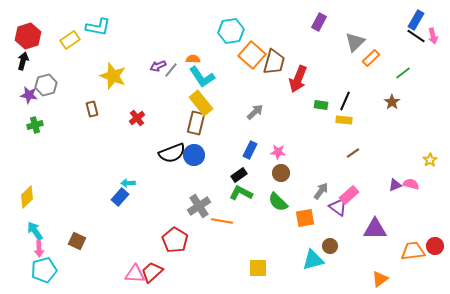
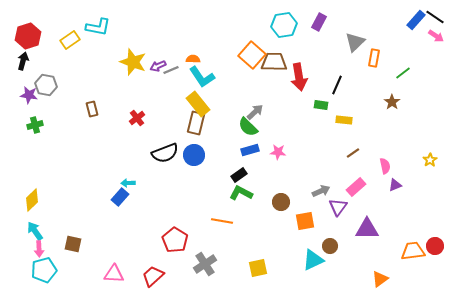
blue rectangle at (416, 20): rotated 12 degrees clockwise
cyan hexagon at (231, 31): moved 53 px right, 6 px up
black line at (416, 36): moved 19 px right, 19 px up
pink arrow at (433, 36): moved 3 px right; rotated 42 degrees counterclockwise
orange rectangle at (371, 58): moved 3 px right; rotated 36 degrees counterclockwise
brown trapezoid at (274, 62): rotated 104 degrees counterclockwise
gray line at (171, 70): rotated 28 degrees clockwise
yellow star at (113, 76): moved 20 px right, 14 px up
red arrow at (298, 79): moved 1 px right, 2 px up; rotated 32 degrees counterclockwise
gray hexagon at (46, 85): rotated 25 degrees clockwise
black line at (345, 101): moved 8 px left, 16 px up
yellow rectangle at (201, 103): moved 3 px left, 1 px down
blue rectangle at (250, 150): rotated 48 degrees clockwise
black semicircle at (172, 153): moved 7 px left
brown circle at (281, 173): moved 29 px down
pink semicircle at (411, 184): moved 26 px left, 18 px up; rotated 63 degrees clockwise
gray arrow at (321, 191): rotated 30 degrees clockwise
pink rectangle at (349, 195): moved 7 px right, 8 px up
yellow diamond at (27, 197): moved 5 px right, 3 px down
green semicircle at (278, 202): moved 30 px left, 75 px up
gray cross at (199, 206): moved 6 px right, 58 px down
purple triangle at (338, 207): rotated 30 degrees clockwise
orange square at (305, 218): moved 3 px down
purple triangle at (375, 229): moved 8 px left
brown square at (77, 241): moved 4 px left, 3 px down; rotated 12 degrees counterclockwise
cyan triangle at (313, 260): rotated 10 degrees counterclockwise
yellow square at (258, 268): rotated 12 degrees counterclockwise
red trapezoid at (152, 272): moved 1 px right, 4 px down
pink triangle at (135, 274): moved 21 px left
